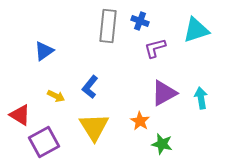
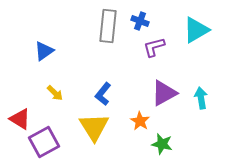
cyan triangle: rotated 12 degrees counterclockwise
purple L-shape: moved 1 px left, 1 px up
blue L-shape: moved 13 px right, 7 px down
yellow arrow: moved 1 px left, 3 px up; rotated 18 degrees clockwise
red triangle: moved 4 px down
